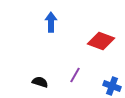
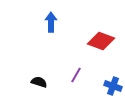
purple line: moved 1 px right
black semicircle: moved 1 px left
blue cross: moved 1 px right
